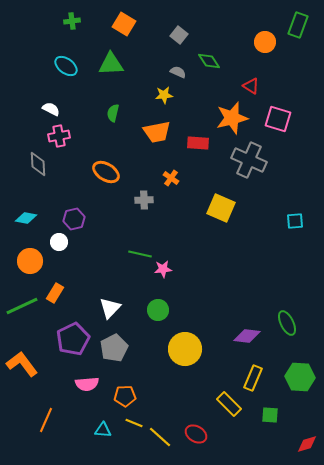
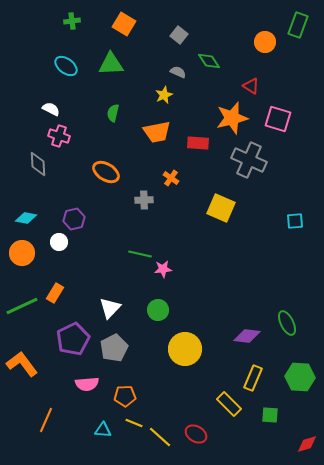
yellow star at (164, 95): rotated 18 degrees counterclockwise
pink cross at (59, 136): rotated 30 degrees clockwise
orange circle at (30, 261): moved 8 px left, 8 px up
